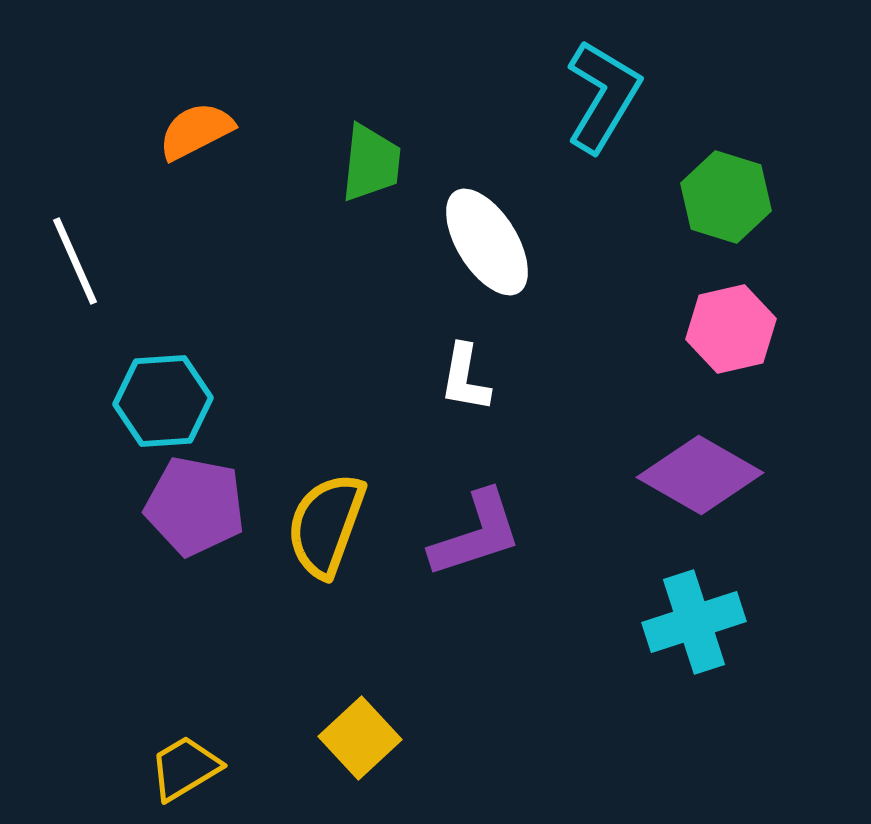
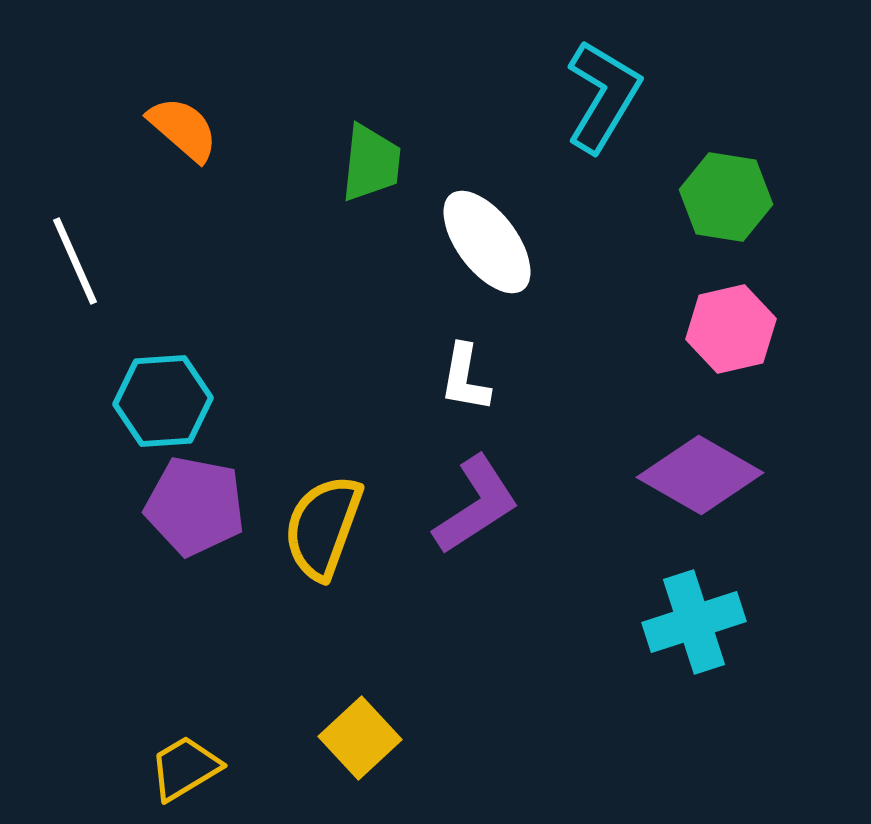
orange semicircle: moved 13 px left, 2 px up; rotated 68 degrees clockwise
green hexagon: rotated 8 degrees counterclockwise
white ellipse: rotated 5 degrees counterclockwise
yellow semicircle: moved 3 px left, 2 px down
purple L-shape: moved 29 px up; rotated 15 degrees counterclockwise
